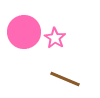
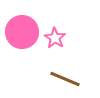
pink circle: moved 2 px left
